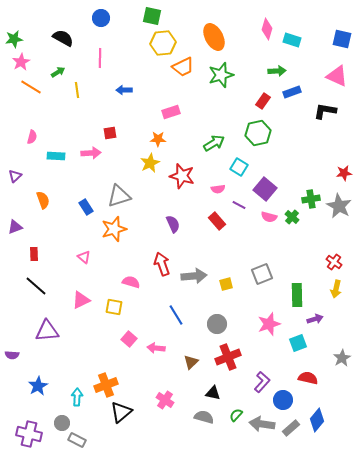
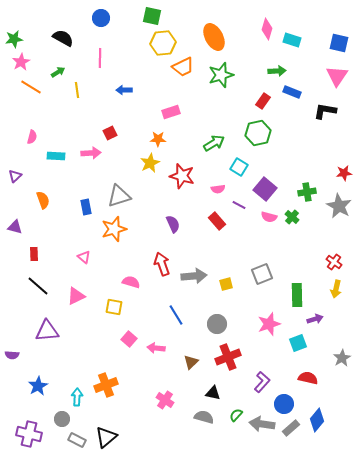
blue square at (342, 39): moved 3 px left, 4 px down
pink triangle at (337, 76): rotated 40 degrees clockwise
blue rectangle at (292, 92): rotated 42 degrees clockwise
red square at (110, 133): rotated 16 degrees counterclockwise
green cross at (311, 199): moved 4 px left, 7 px up
blue rectangle at (86, 207): rotated 21 degrees clockwise
purple triangle at (15, 227): rotated 35 degrees clockwise
black line at (36, 286): moved 2 px right
pink triangle at (81, 300): moved 5 px left, 4 px up
blue circle at (283, 400): moved 1 px right, 4 px down
black triangle at (121, 412): moved 15 px left, 25 px down
gray circle at (62, 423): moved 4 px up
